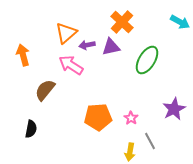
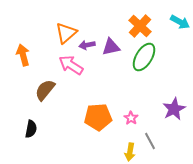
orange cross: moved 18 px right, 4 px down
green ellipse: moved 3 px left, 3 px up
